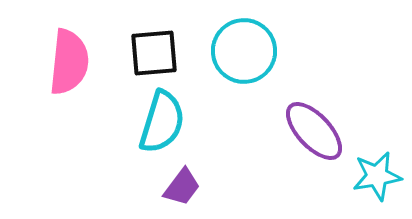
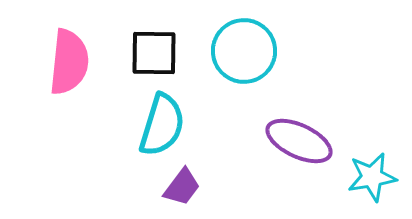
black square: rotated 6 degrees clockwise
cyan semicircle: moved 3 px down
purple ellipse: moved 15 px left, 10 px down; rotated 22 degrees counterclockwise
cyan star: moved 5 px left, 1 px down
